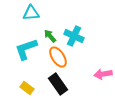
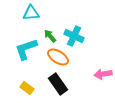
orange ellipse: rotated 25 degrees counterclockwise
